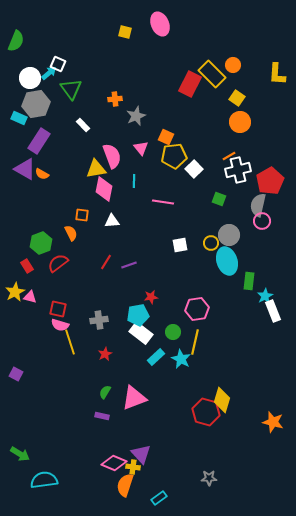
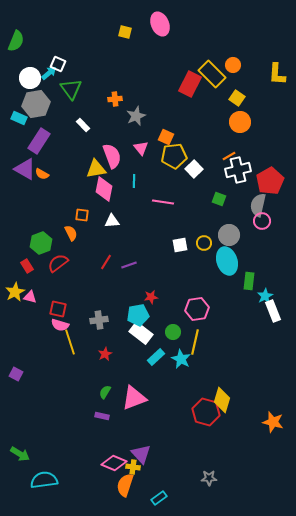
yellow circle at (211, 243): moved 7 px left
